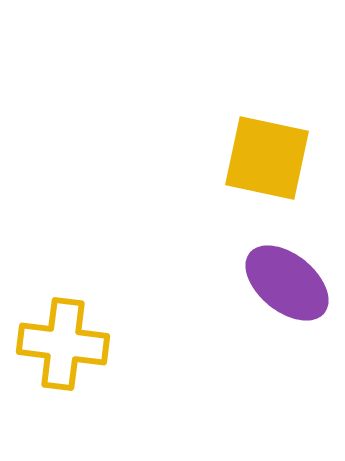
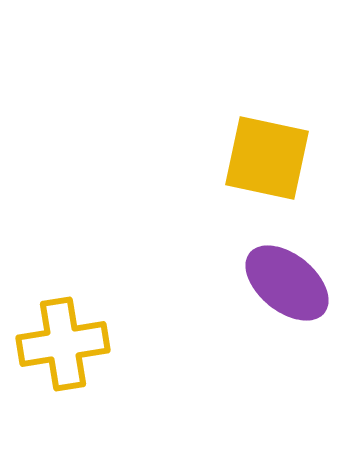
yellow cross: rotated 16 degrees counterclockwise
